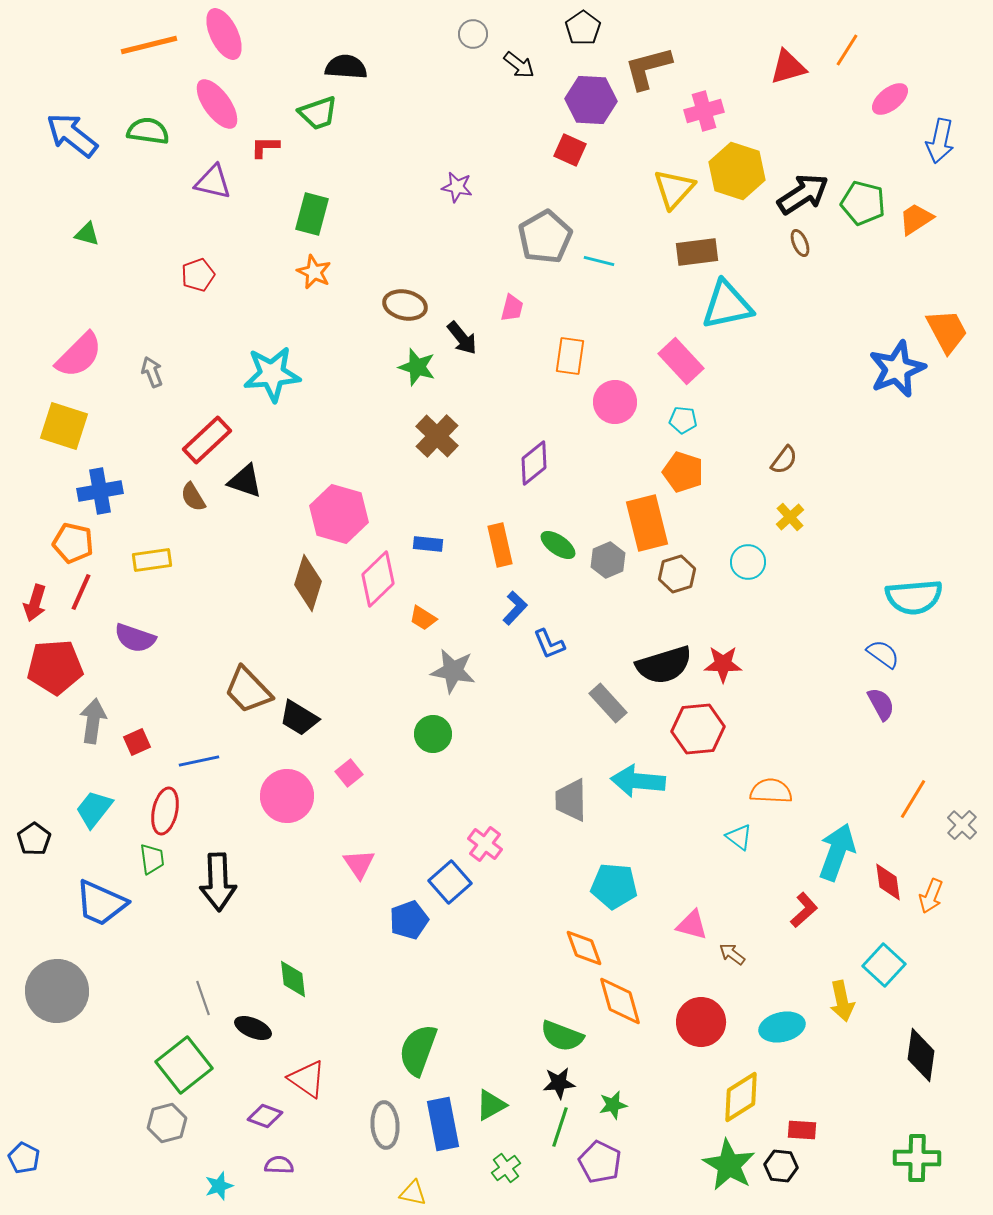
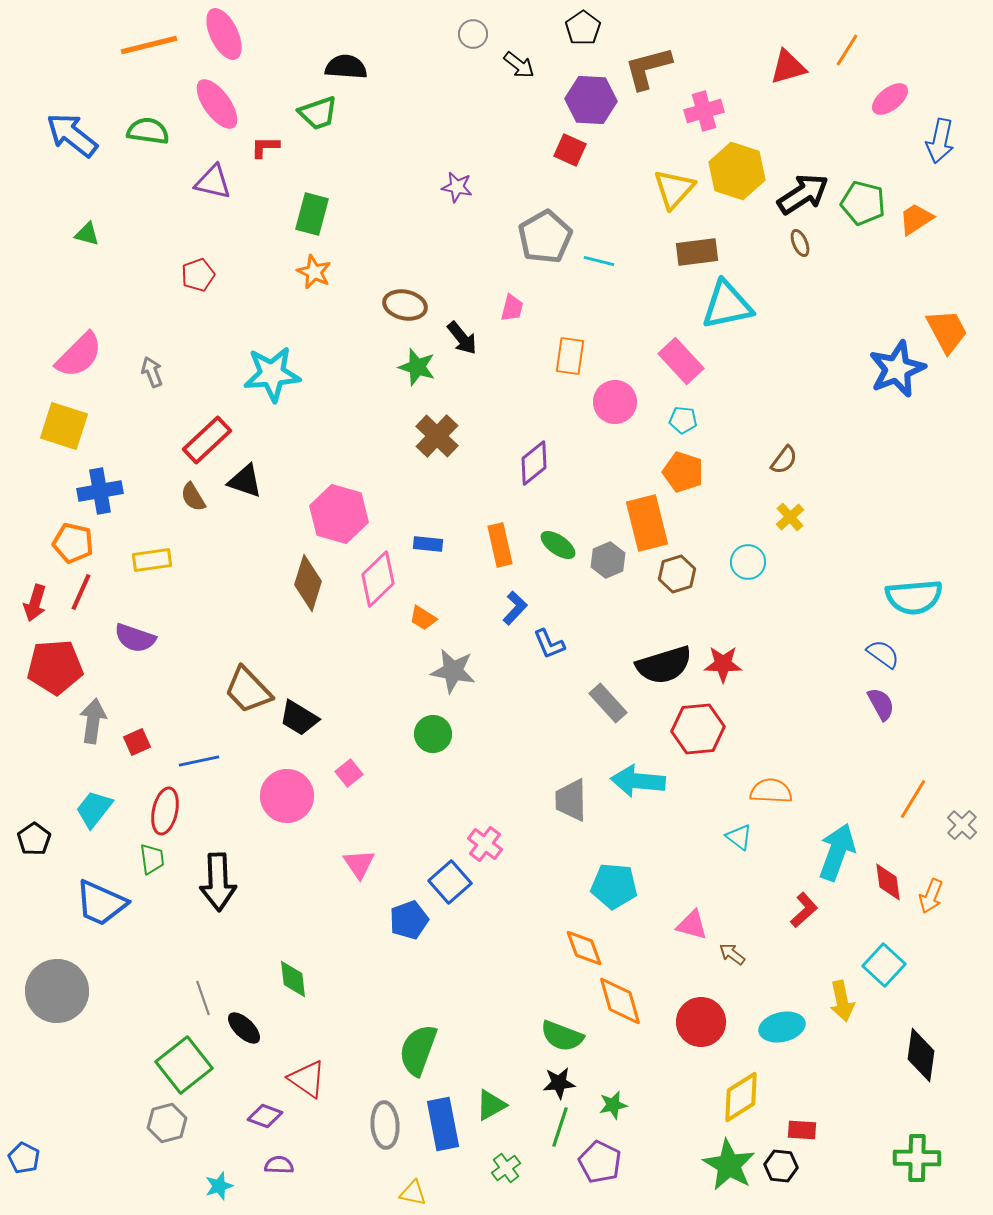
black ellipse at (253, 1028): moved 9 px left; rotated 21 degrees clockwise
